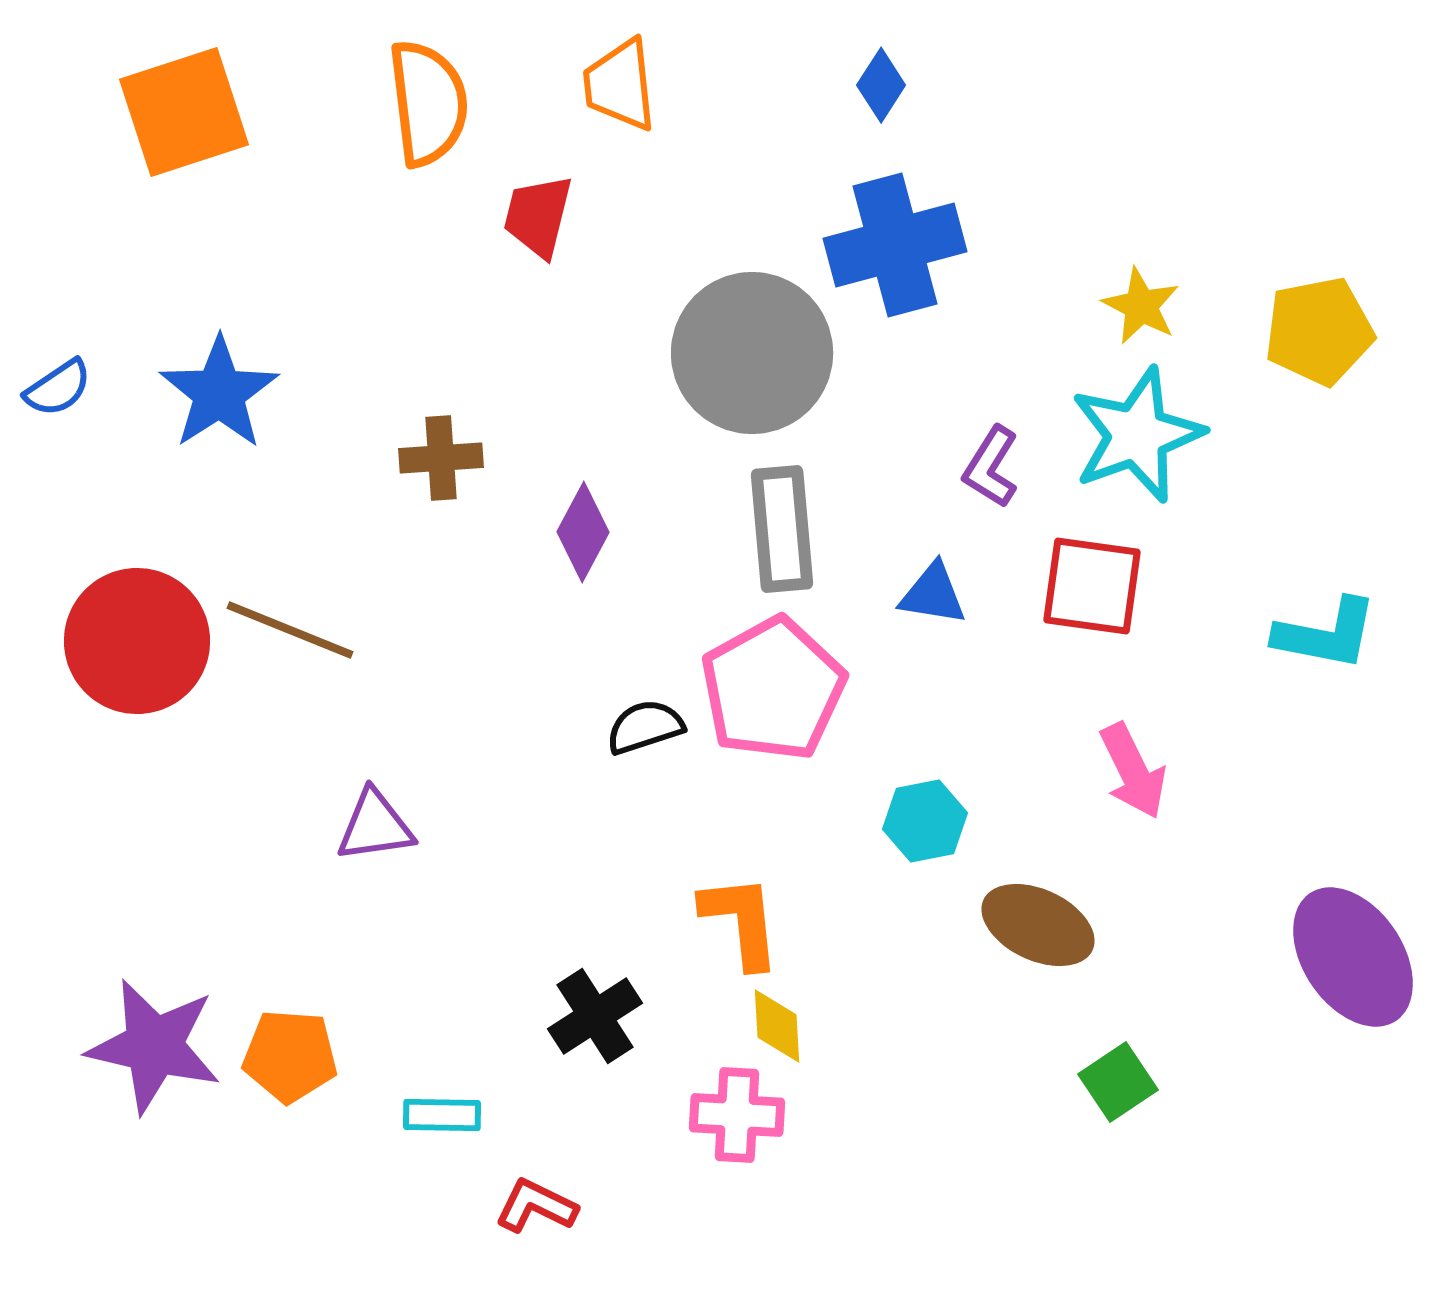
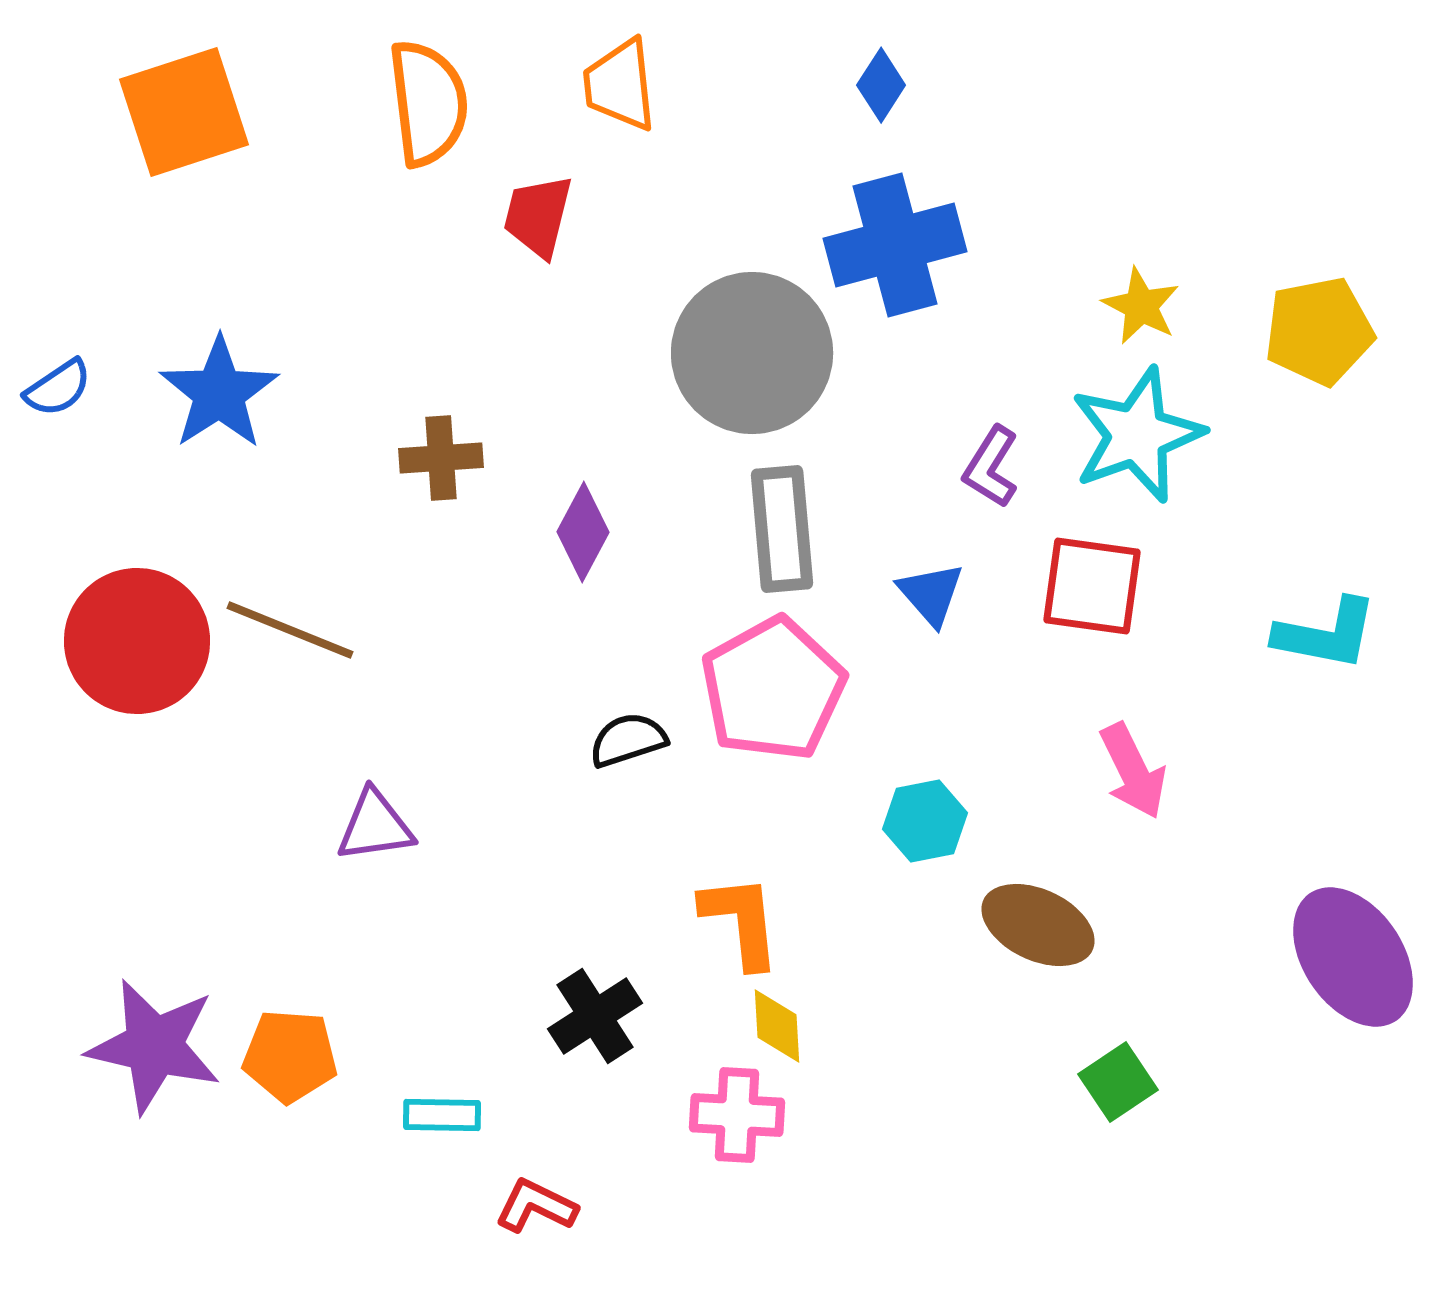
blue triangle: moved 2 px left; rotated 40 degrees clockwise
black semicircle: moved 17 px left, 13 px down
